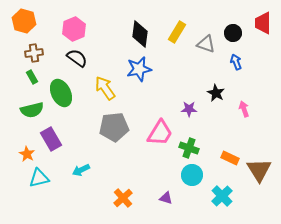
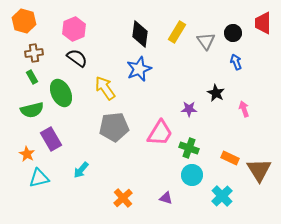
gray triangle: moved 3 px up; rotated 36 degrees clockwise
blue star: rotated 10 degrees counterclockwise
cyan arrow: rotated 24 degrees counterclockwise
